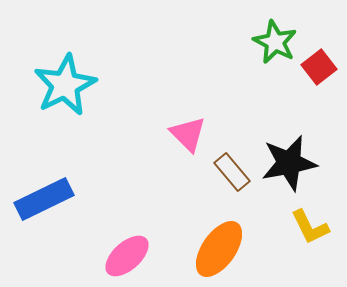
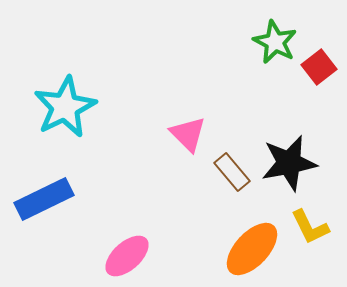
cyan star: moved 22 px down
orange ellipse: moved 33 px right; rotated 8 degrees clockwise
